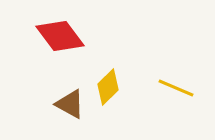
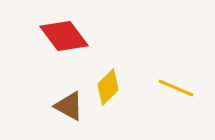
red diamond: moved 4 px right
brown triangle: moved 1 px left, 2 px down
